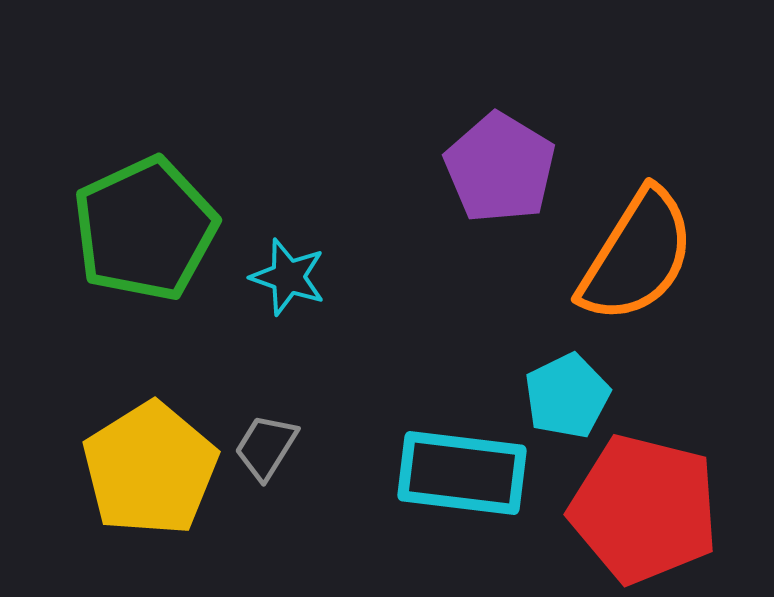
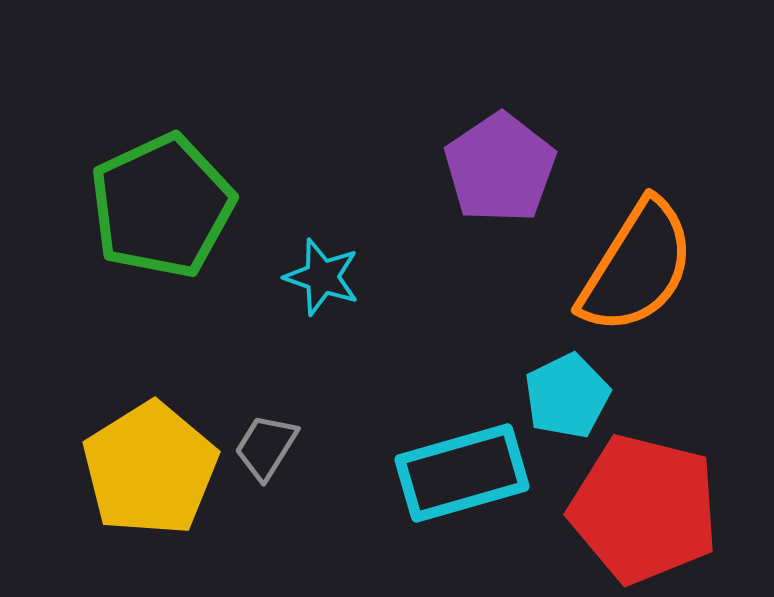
purple pentagon: rotated 7 degrees clockwise
green pentagon: moved 17 px right, 23 px up
orange semicircle: moved 11 px down
cyan star: moved 34 px right
cyan rectangle: rotated 23 degrees counterclockwise
